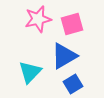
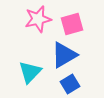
blue triangle: moved 1 px up
blue square: moved 3 px left
